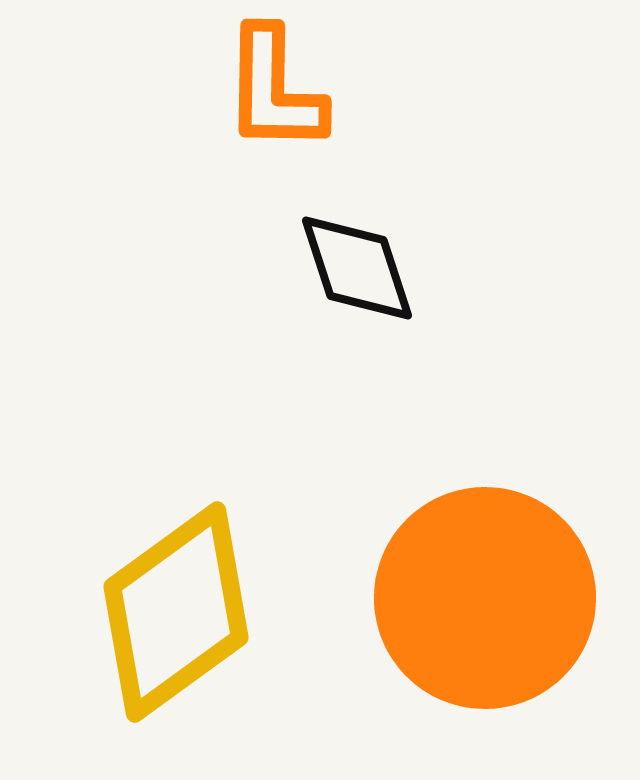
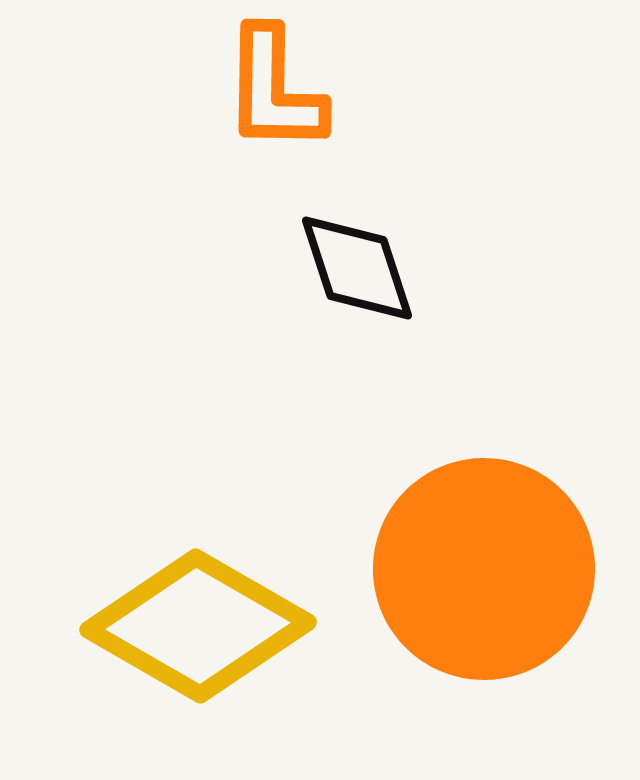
orange circle: moved 1 px left, 29 px up
yellow diamond: moved 22 px right, 14 px down; rotated 66 degrees clockwise
